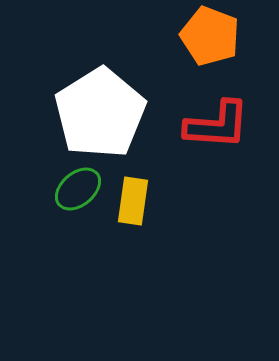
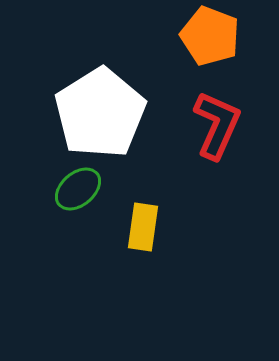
red L-shape: rotated 70 degrees counterclockwise
yellow rectangle: moved 10 px right, 26 px down
